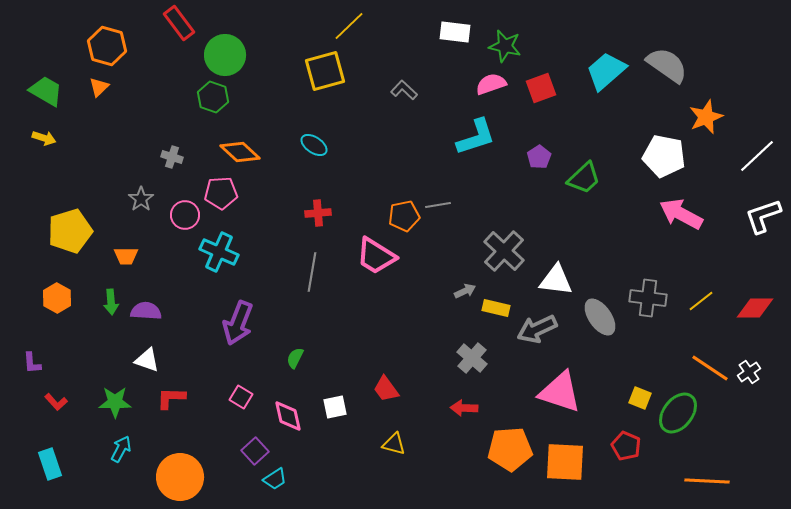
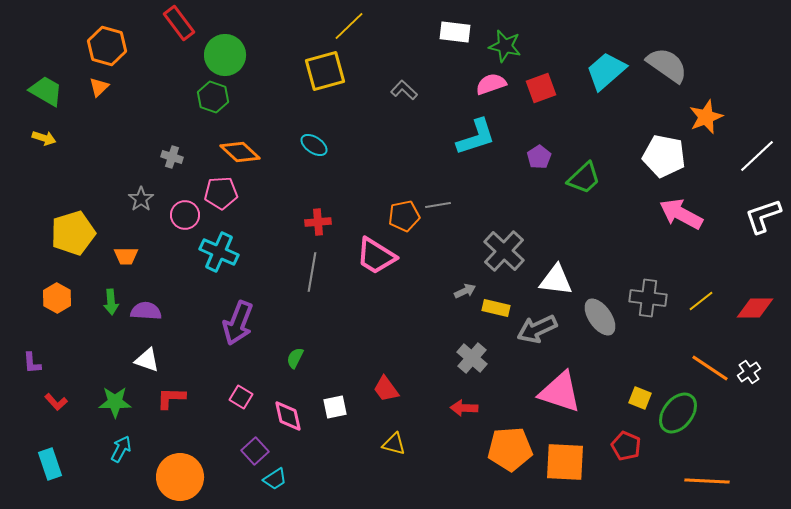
red cross at (318, 213): moved 9 px down
yellow pentagon at (70, 231): moved 3 px right, 2 px down
